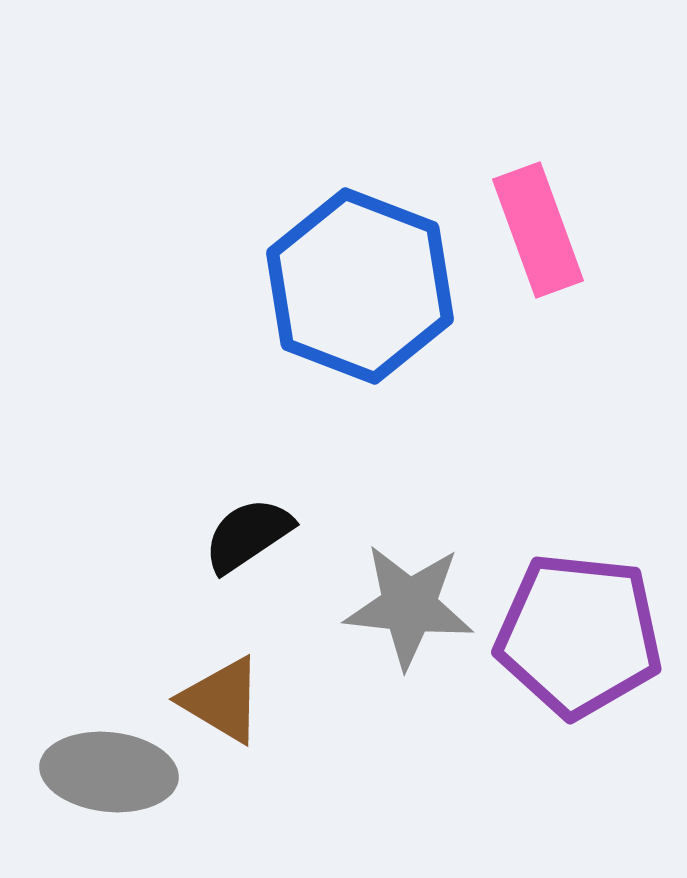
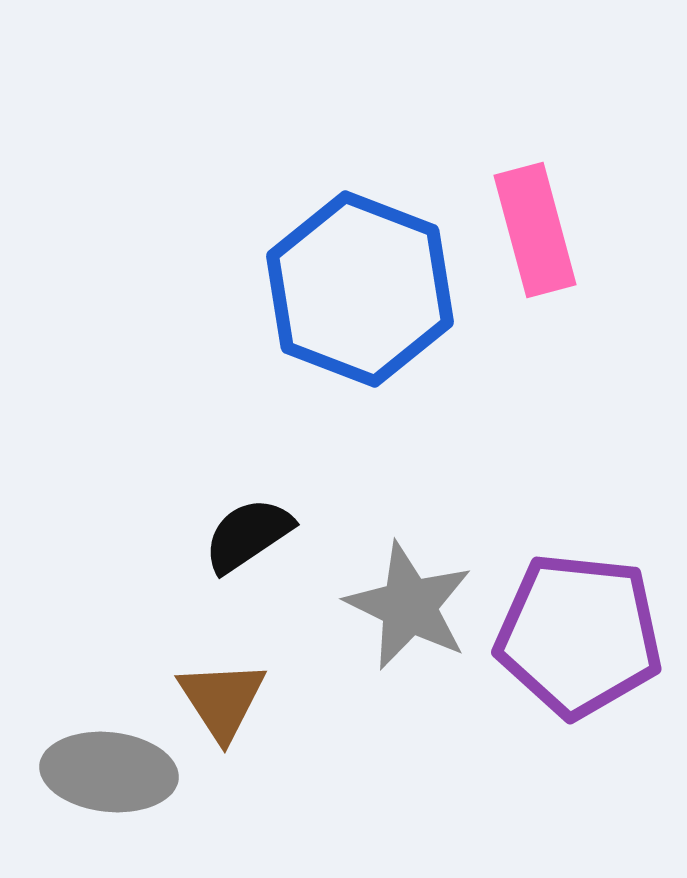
pink rectangle: moved 3 px left; rotated 5 degrees clockwise
blue hexagon: moved 3 px down
gray star: rotated 20 degrees clockwise
brown triangle: rotated 26 degrees clockwise
